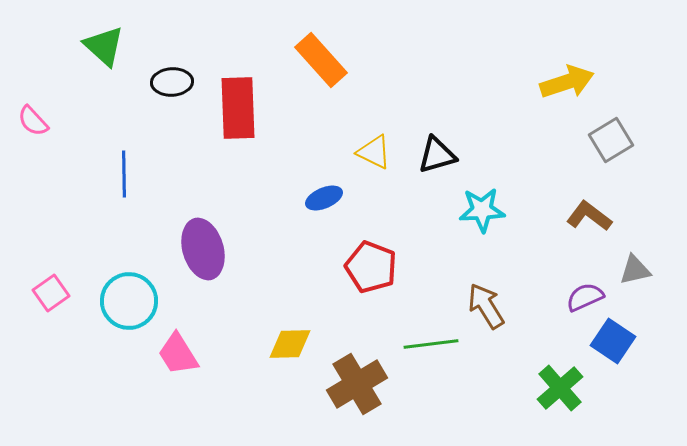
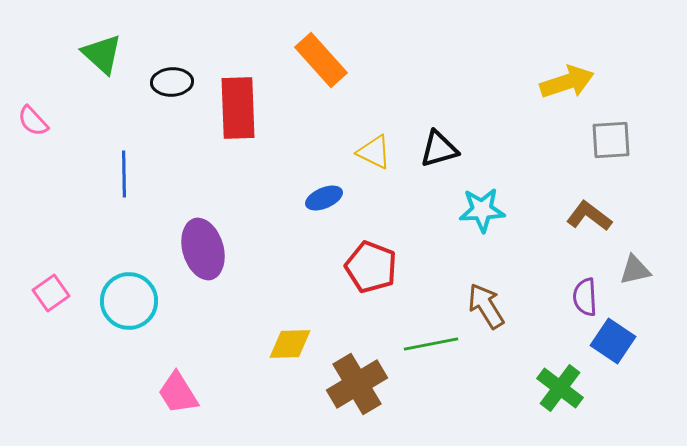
green triangle: moved 2 px left, 8 px down
gray square: rotated 27 degrees clockwise
black triangle: moved 2 px right, 6 px up
purple semicircle: rotated 69 degrees counterclockwise
green line: rotated 4 degrees counterclockwise
pink trapezoid: moved 39 px down
green cross: rotated 12 degrees counterclockwise
